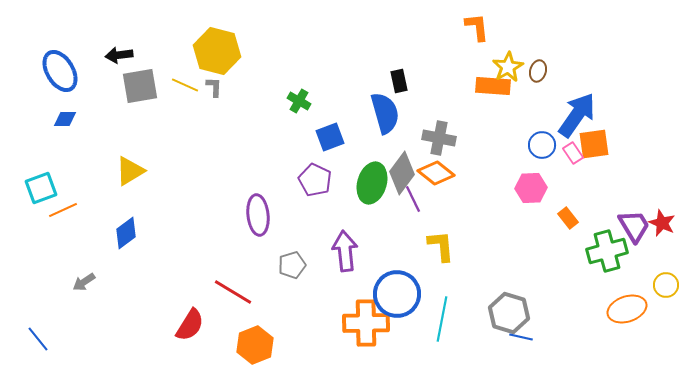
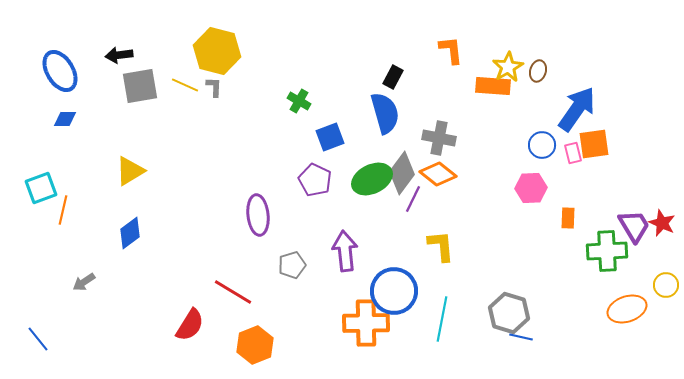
orange L-shape at (477, 27): moved 26 px left, 23 px down
black rectangle at (399, 81): moved 6 px left, 4 px up; rotated 40 degrees clockwise
blue arrow at (577, 115): moved 6 px up
pink rectangle at (573, 153): rotated 20 degrees clockwise
orange diamond at (436, 173): moved 2 px right, 1 px down
green ellipse at (372, 183): moved 4 px up; rotated 48 degrees clockwise
purple line at (413, 199): rotated 52 degrees clockwise
orange line at (63, 210): rotated 52 degrees counterclockwise
orange rectangle at (568, 218): rotated 40 degrees clockwise
blue diamond at (126, 233): moved 4 px right
green cross at (607, 251): rotated 12 degrees clockwise
blue circle at (397, 294): moved 3 px left, 3 px up
